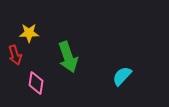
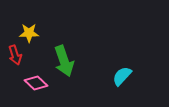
green arrow: moved 4 px left, 4 px down
pink diamond: rotated 55 degrees counterclockwise
